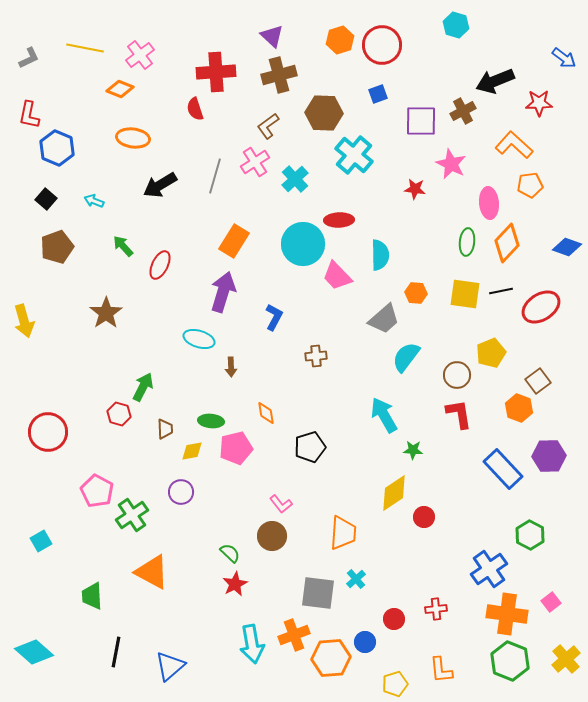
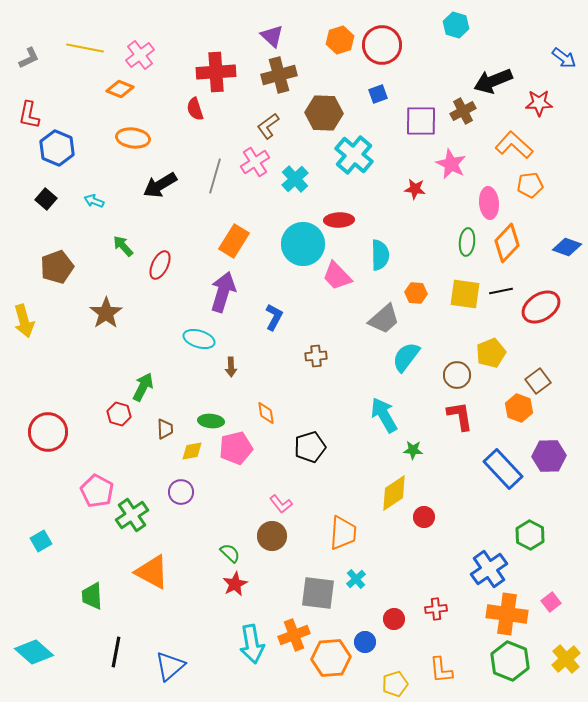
black arrow at (495, 81): moved 2 px left
brown pentagon at (57, 247): moved 20 px down
red L-shape at (459, 414): moved 1 px right, 2 px down
